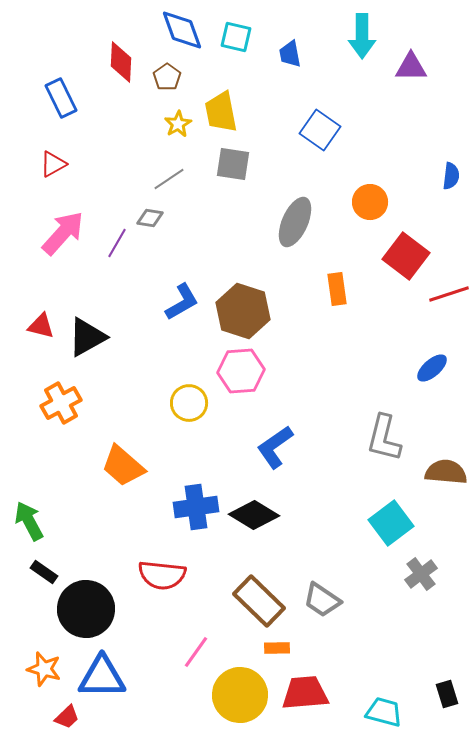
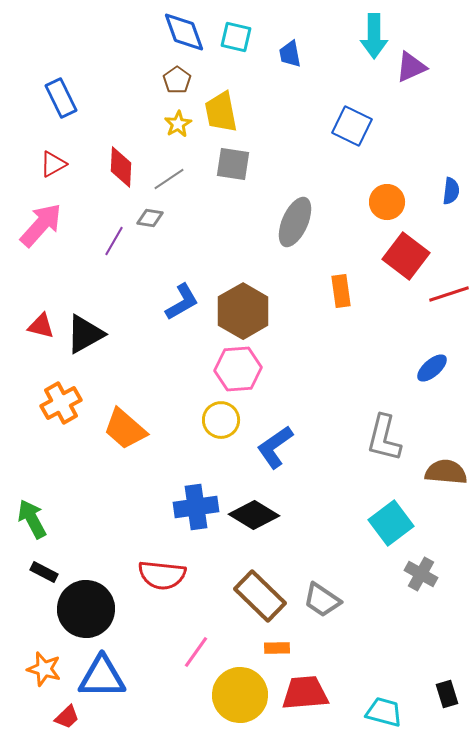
blue diamond at (182, 30): moved 2 px right, 2 px down
cyan arrow at (362, 36): moved 12 px right
red diamond at (121, 62): moved 105 px down
purple triangle at (411, 67): rotated 24 degrees counterclockwise
brown pentagon at (167, 77): moved 10 px right, 3 px down
blue square at (320, 130): moved 32 px right, 4 px up; rotated 9 degrees counterclockwise
blue semicircle at (451, 176): moved 15 px down
orange circle at (370, 202): moved 17 px right
pink arrow at (63, 233): moved 22 px left, 8 px up
purple line at (117, 243): moved 3 px left, 2 px up
orange rectangle at (337, 289): moved 4 px right, 2 px down
brown hexagon at (243, 311): rotated 12 degrees clockwise
black triangle at (87, 337): moved 2 px left, 3 px up
pink hexagon at (241, 371): moved 3 px left, 2 px up
yellow circle at (189, 403): moved 32 px right, 17 px down
orange trapezoid at (123, 466): moved 2 px right, 37 px up
green arrow at (29, 521): moved 3 px right, 2 px up
black rectangle at (44, 572): rotated 8 degrees counterclockwise
gray cross at (421, 574): rotated 24 degrees counterclockwise
brown rectangle at (259, 601): moved 1 px right, 5 px up
